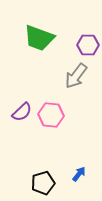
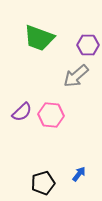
gray arrow: rotated 12 degrees clockwise
